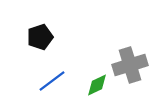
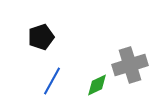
black pentagon: moved 1 px right
blue line: rotated 24 degrees counterclockwise
